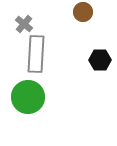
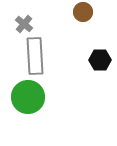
gray rectangle: moved 1 px left, 2 px down; rotated 6 degrees counterclockwise
